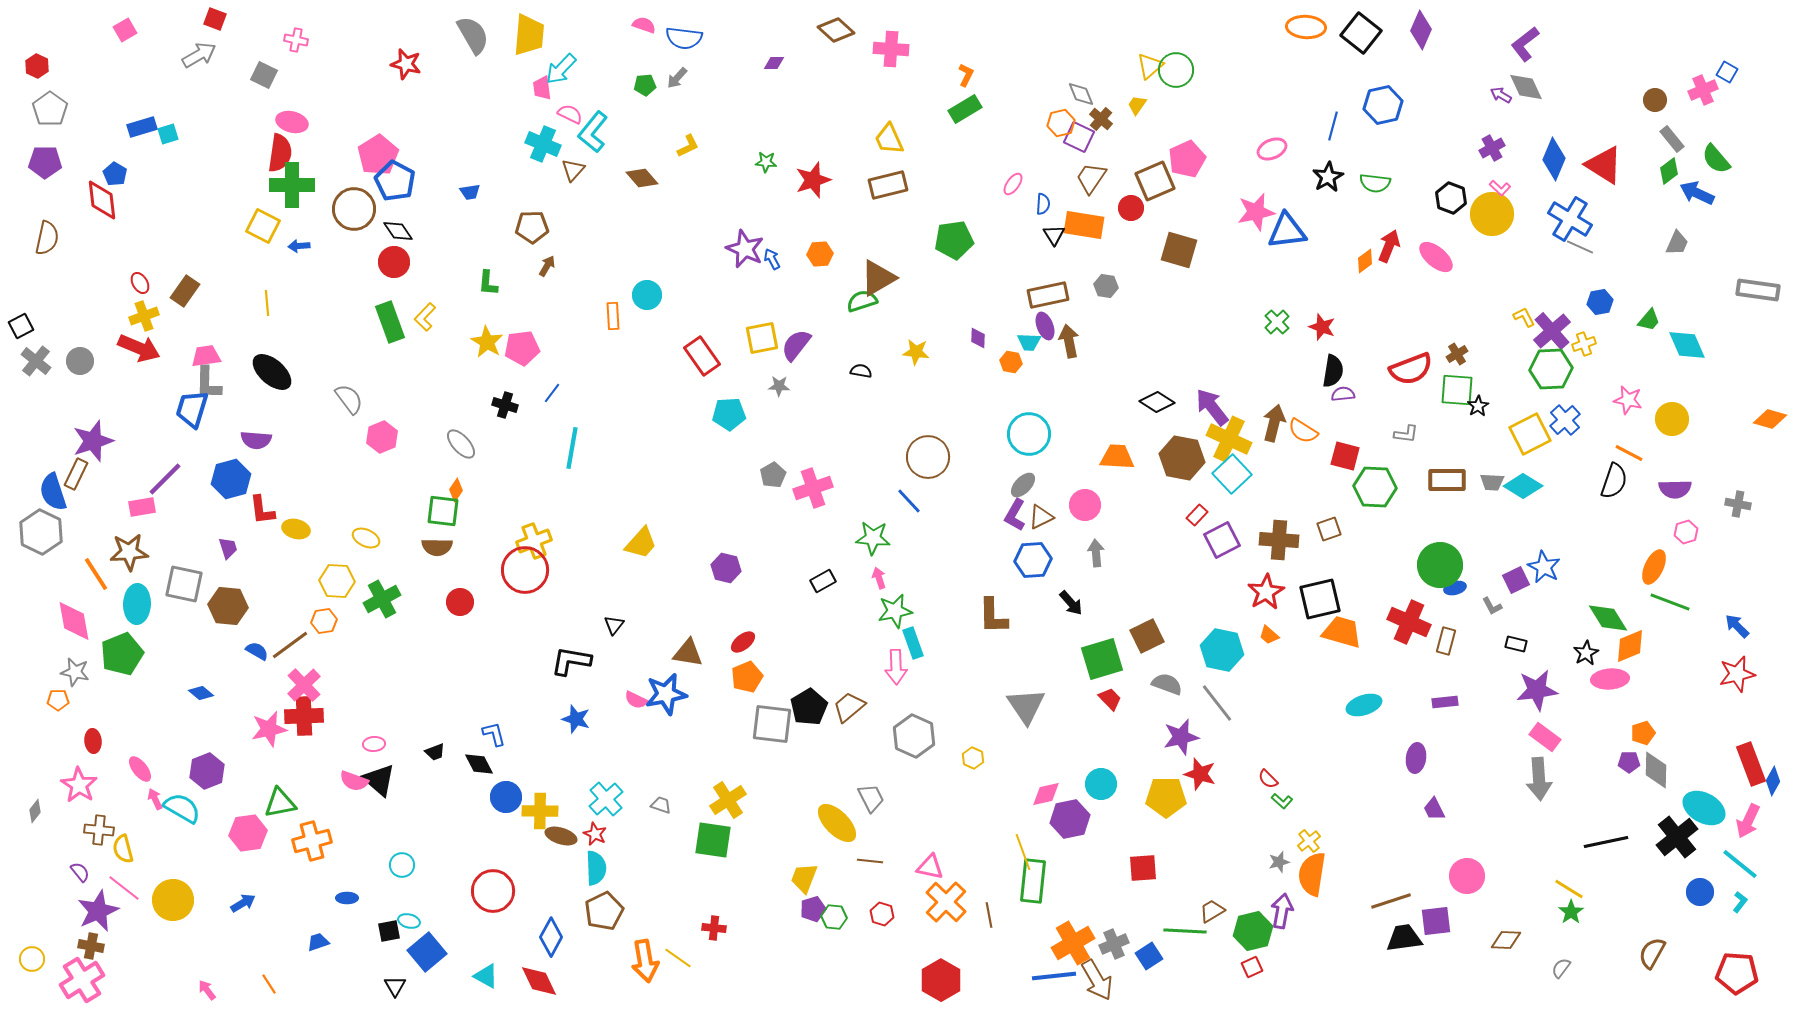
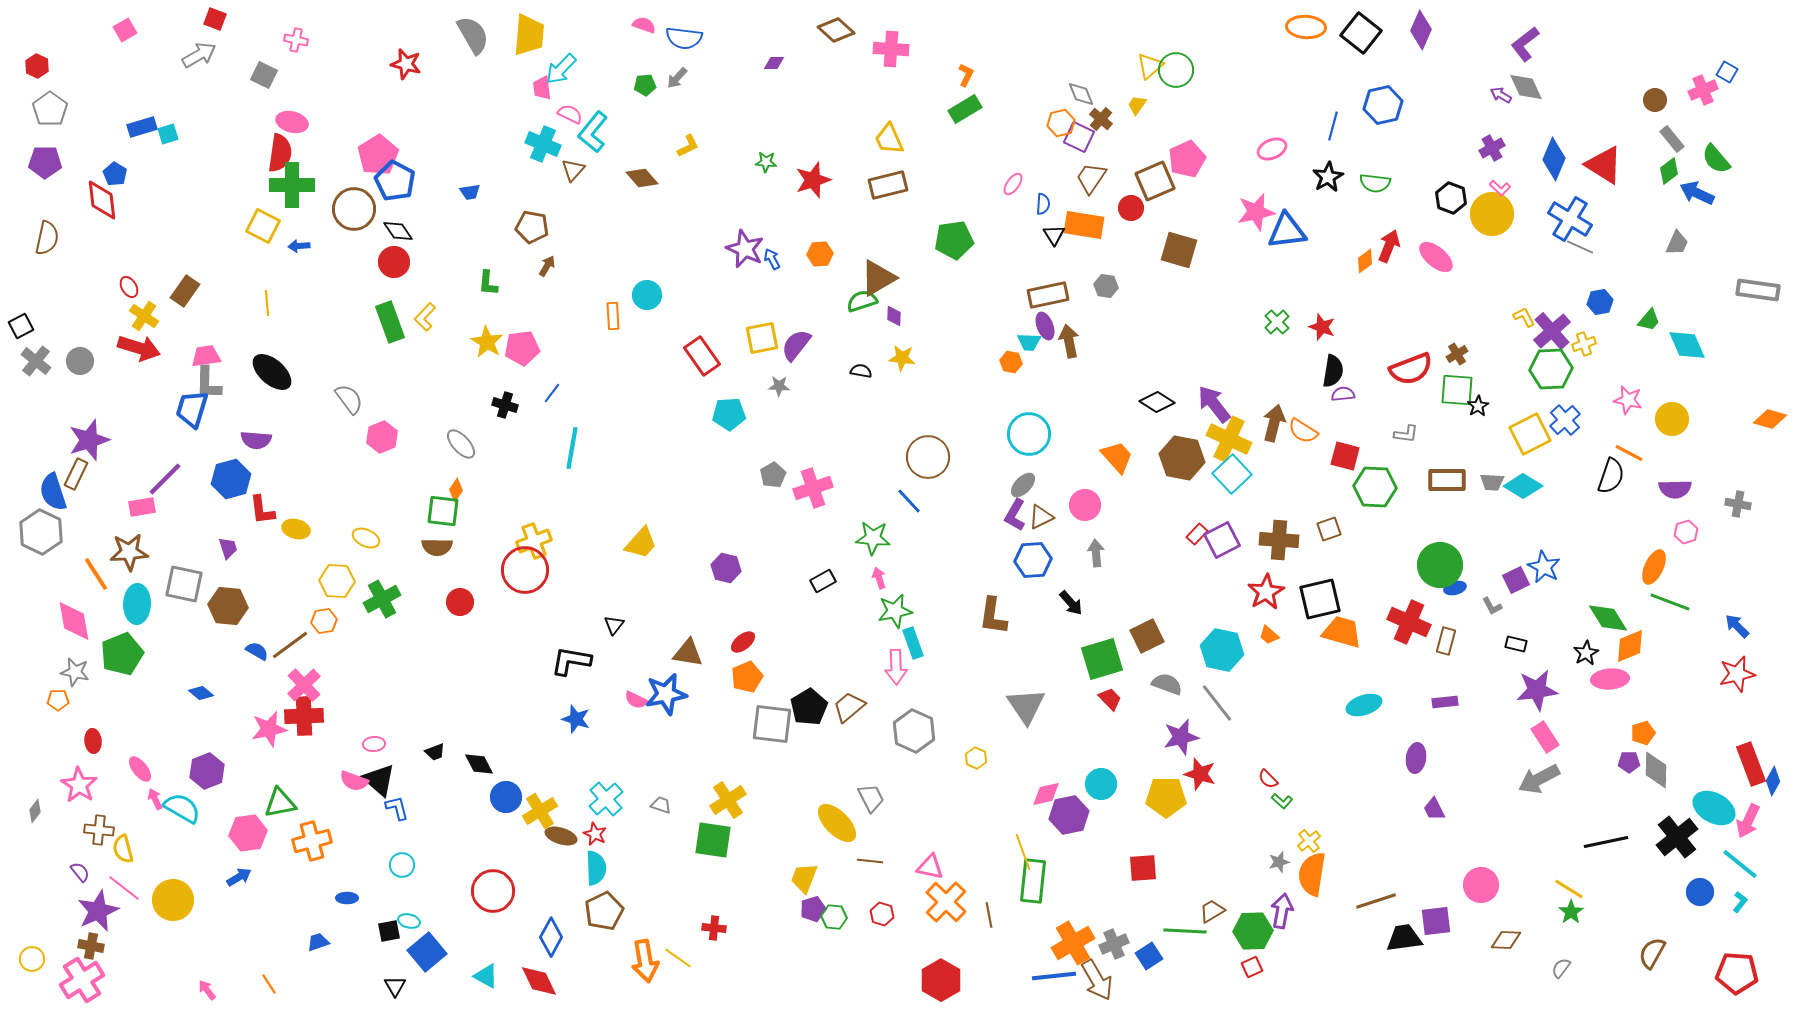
brown pentagon at (532, 227): rotated 12 degrees clockwise
red ellipse at (140, 283): moved 11 px left, 4 px down
yellow cross at (144, 316): rotated 36 degrees counterclockwise
purple diamond at (978, 338): moved 84 px left, 22 px up
red arrow at (139, 348): rotated 6 degrees counterclockwise
yellow star at (916, 352): moved 14 px left, 6 px down
purple arrow at (1212, 407): moved 2 px right, 3 px up
purple star at (93, 441): moved 4 px left, 1 px up
orange trapezoid at (1117, 457): rotated 45 degrees clockwise
black semicircle at (1614, 481): moved 3 px left, 5 px up
red rectangle at (1197, 515): moved 19 px down
brown L-shape at (993, 616): rotated 9 degrees clockwise
blue L-shape at (494, 734): moved 97 px left, 74 px down
gray hexagon at (914, 736): moved 5 px up
pink rectangle at (1545, 737): rotated 20 degrees clockwise
yellow hexagon at (973, 758): moved 3 px right
gray arrow at (1539, 779): rotated 66 degrees clockwise
cyan ellipse at (1704, 808): moved 10 px right
yellow cross at (540, 811): rotated 32 degrees counterclockwise
purple hexagon at (1070, 819): moved 1 px left, 4 px up
pink circle at (1467, 876): moved 14 px right, 9 px down
brown line at (1391, 901): moved 15 px left
blue arrow at (243, 903): moved 4 px left, 26 px up
green hexagon at (1253, 931): rotated 12 degrees clockwise
